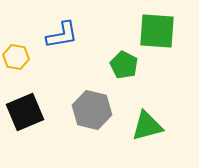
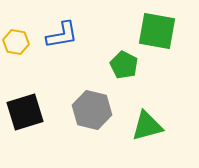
green square: rotated 6 degrees clockwise
yellow hexagon: moved 15 px up
black square: rotated 6 degrees clockwise
